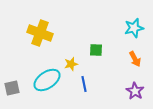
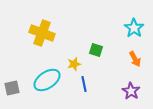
cyan star: rotated 24 degrees counterclockwise
yellow cross: moved 2 px right
green square: rotated 16 degrees clockwise
yellow star: moved 3 px right
purple star: moved 4 px left
